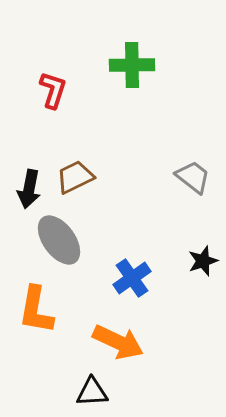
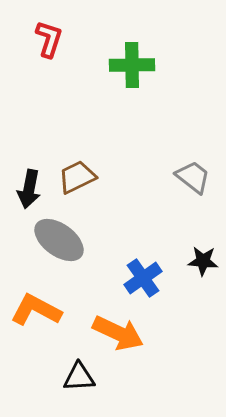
red L-shape: moved 4 px left, 51 px up
brown trapezoid: moved 2 px right
gray ellipse: rotated 18 degrees counterclockwise
black star: rotated 24 degrees clockwise
blue cross: moved 11 px right
orange L-shape: rotated 108 degrees clockwise
orange arrow: moved 9 px up
black triangle: moved 13 px left, 15 px up
